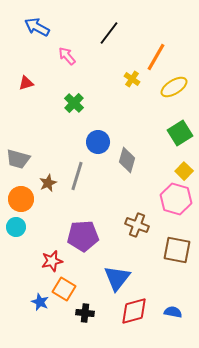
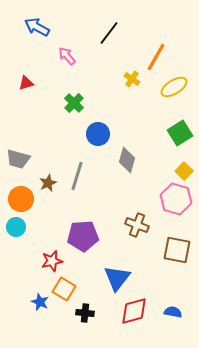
blue circle: moved 8 px up
